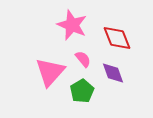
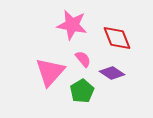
pink star: rotated 12 degrees counterclockwise
purple diamond: moved 1 px left; rotated 35 degrees counterclockwise
